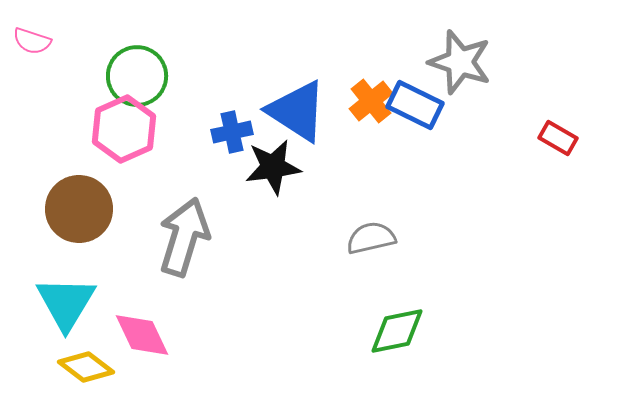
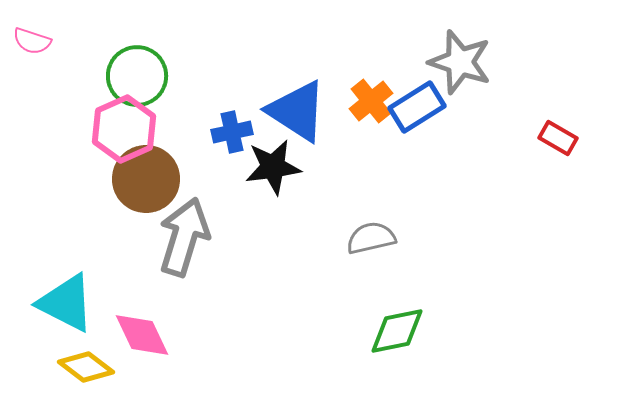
blue rectangle: moved 2 px right, 2 px down; rotated 58 degrees counterclockwise
brown circle: moved 67 px right, 30 px up
cyan triangle: rotated 34 degrees counterclockwise
